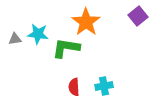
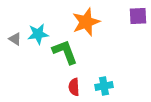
purple square: rotated 36 degrees clockwise
orange star: rotated 16 degrees clockwise
cyan star: rotated 15 degrees counterclockwise
gray triangle: rotated 40 degrees clockwise
green L-shape: moved 1 px left, 4 px down; rotated 60 degrees clockwise
